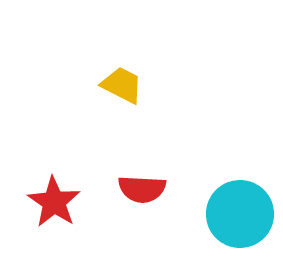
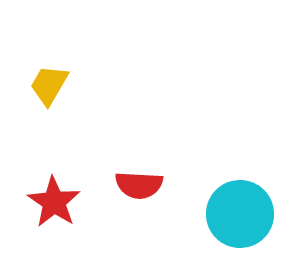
yellow trapezoid: moved 73 px left; rotated 87 degrees counterclockwise
red semicircle: moved 3 px left, 4 px up
